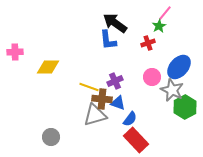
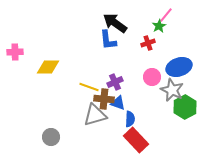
pink line: moved 1 px right, 2 px down
blue ellipse: rotated 30 degrees clockwise
purple cross: moved 1 px down
brown cross: moved 2 px right
blue semicircle: rotated 35 degrees counterclockwise
